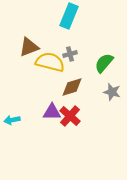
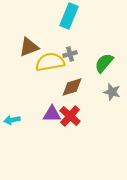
yellow semicircle: rotated 24 degrees counterclockwise
purple triangle: moved 2 px down
